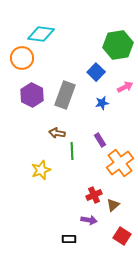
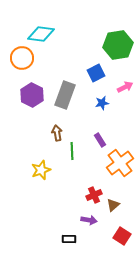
blue square: moved 1 px down; rotated 18 degrees clockwise
brown arrow: rotated 70 degrees clockwise
